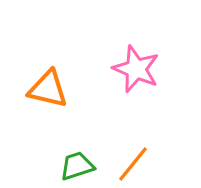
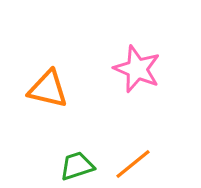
pink star: moved 1 px right
orange line: rotated 12 degrees clockwise
